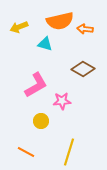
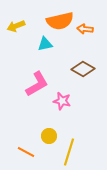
yellow arrow: moved 3 px left, 1 px up
cyan triangle: rotated 28 degrees counterclockwise
pink L-shape: moved 1 px right, 1 px up
pink star: rotated 18 degrees clockwise
yellow circle: moved 8 px right, 15 px down
